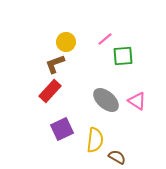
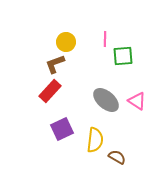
pink line: rotated 49 degrees counterclockwise
